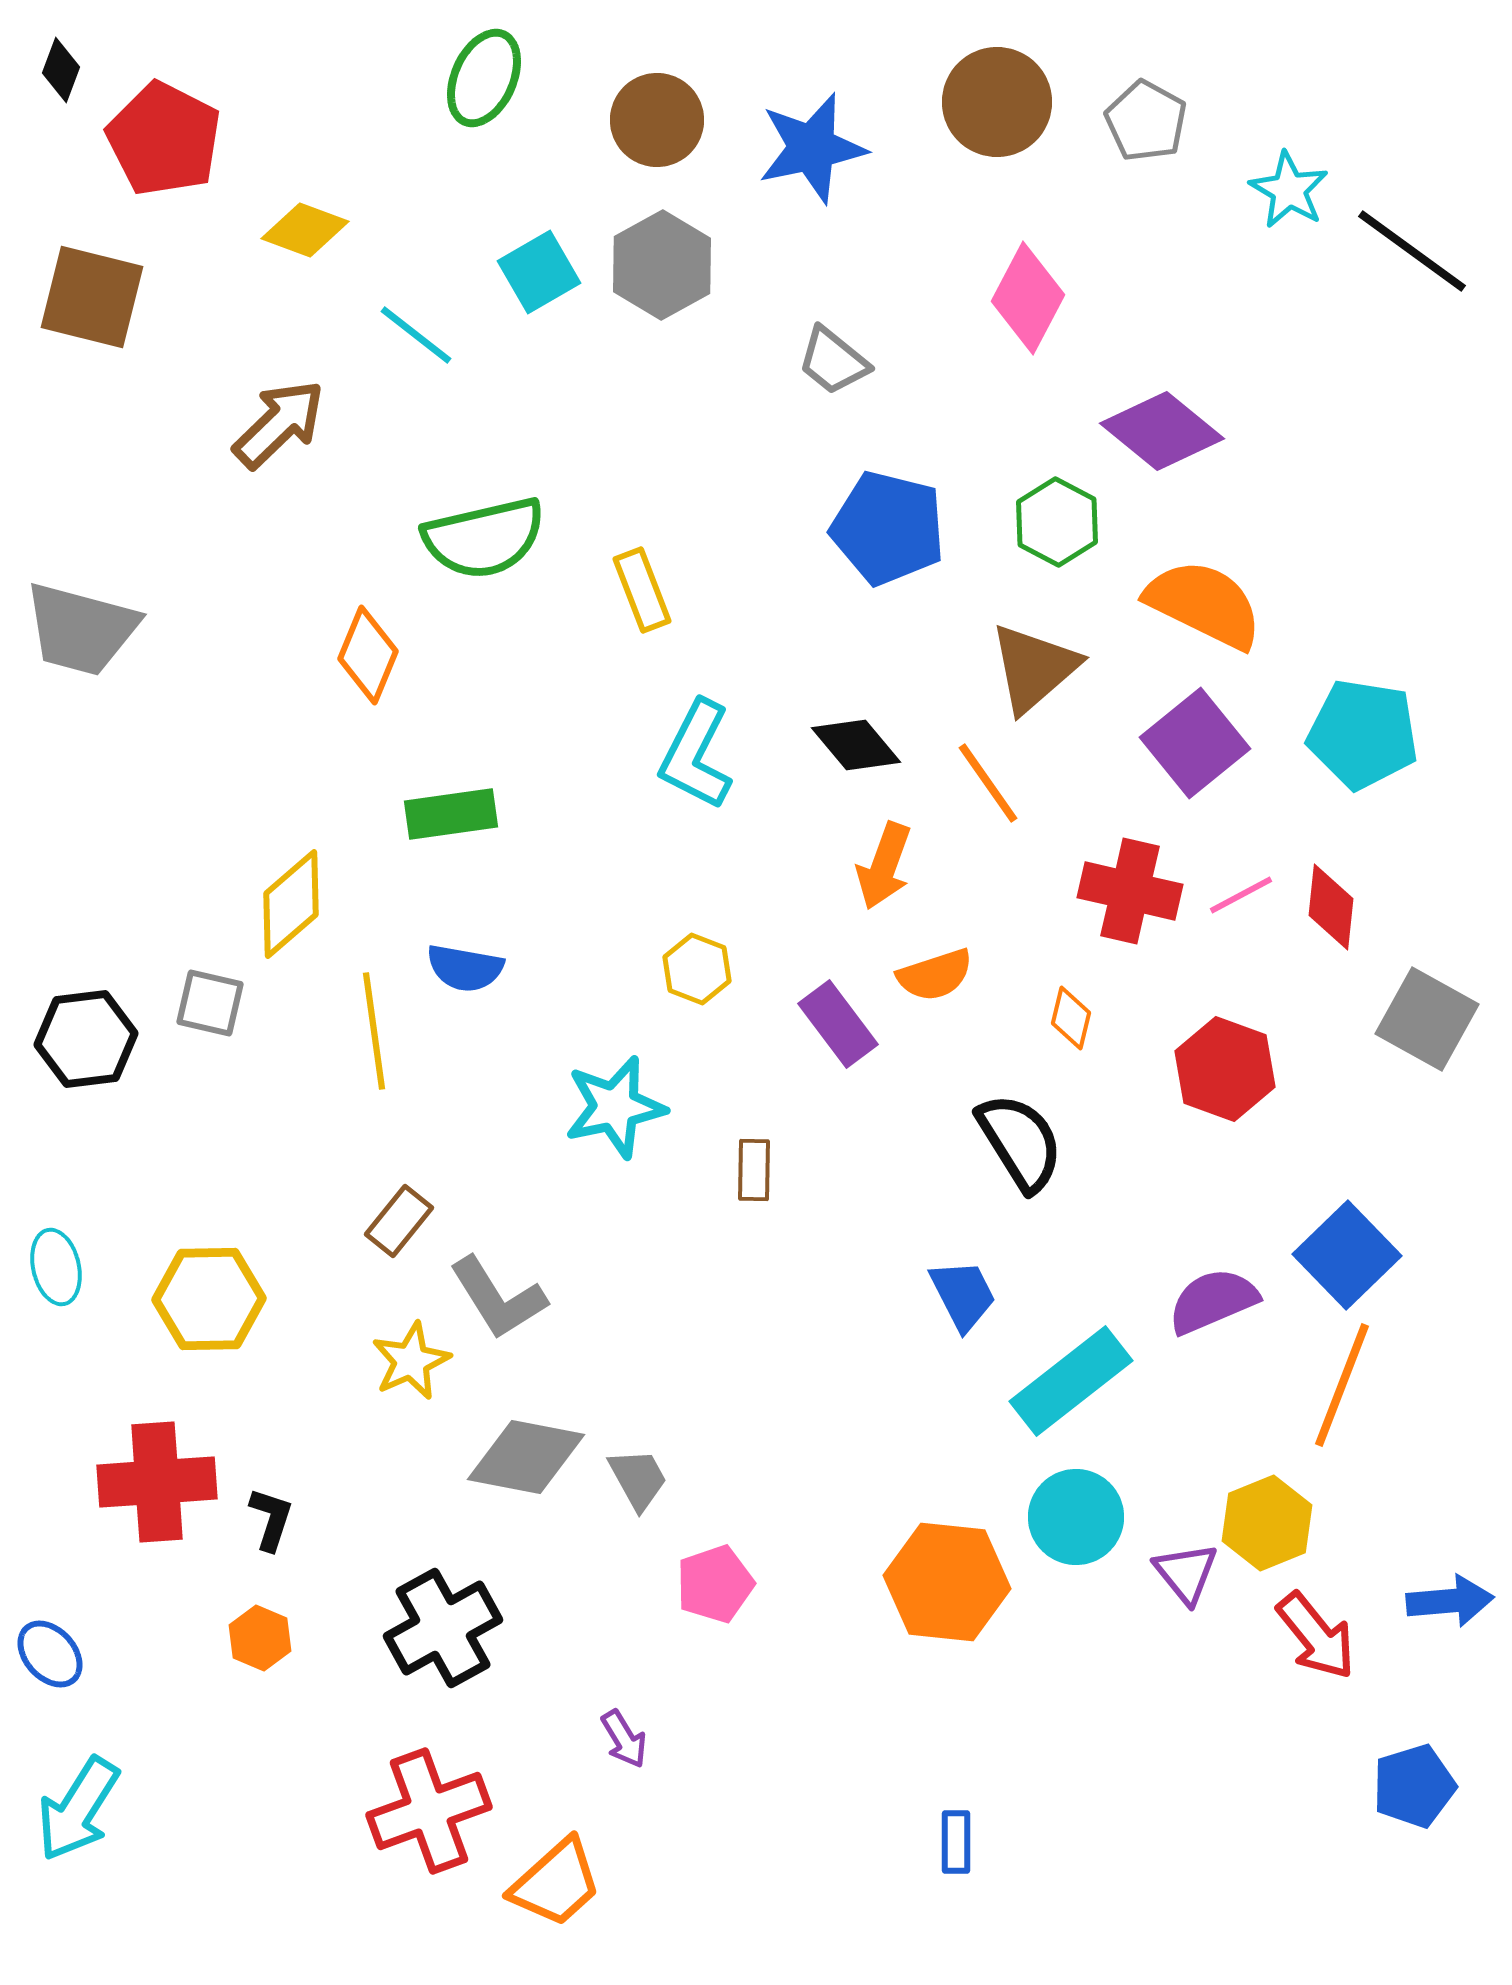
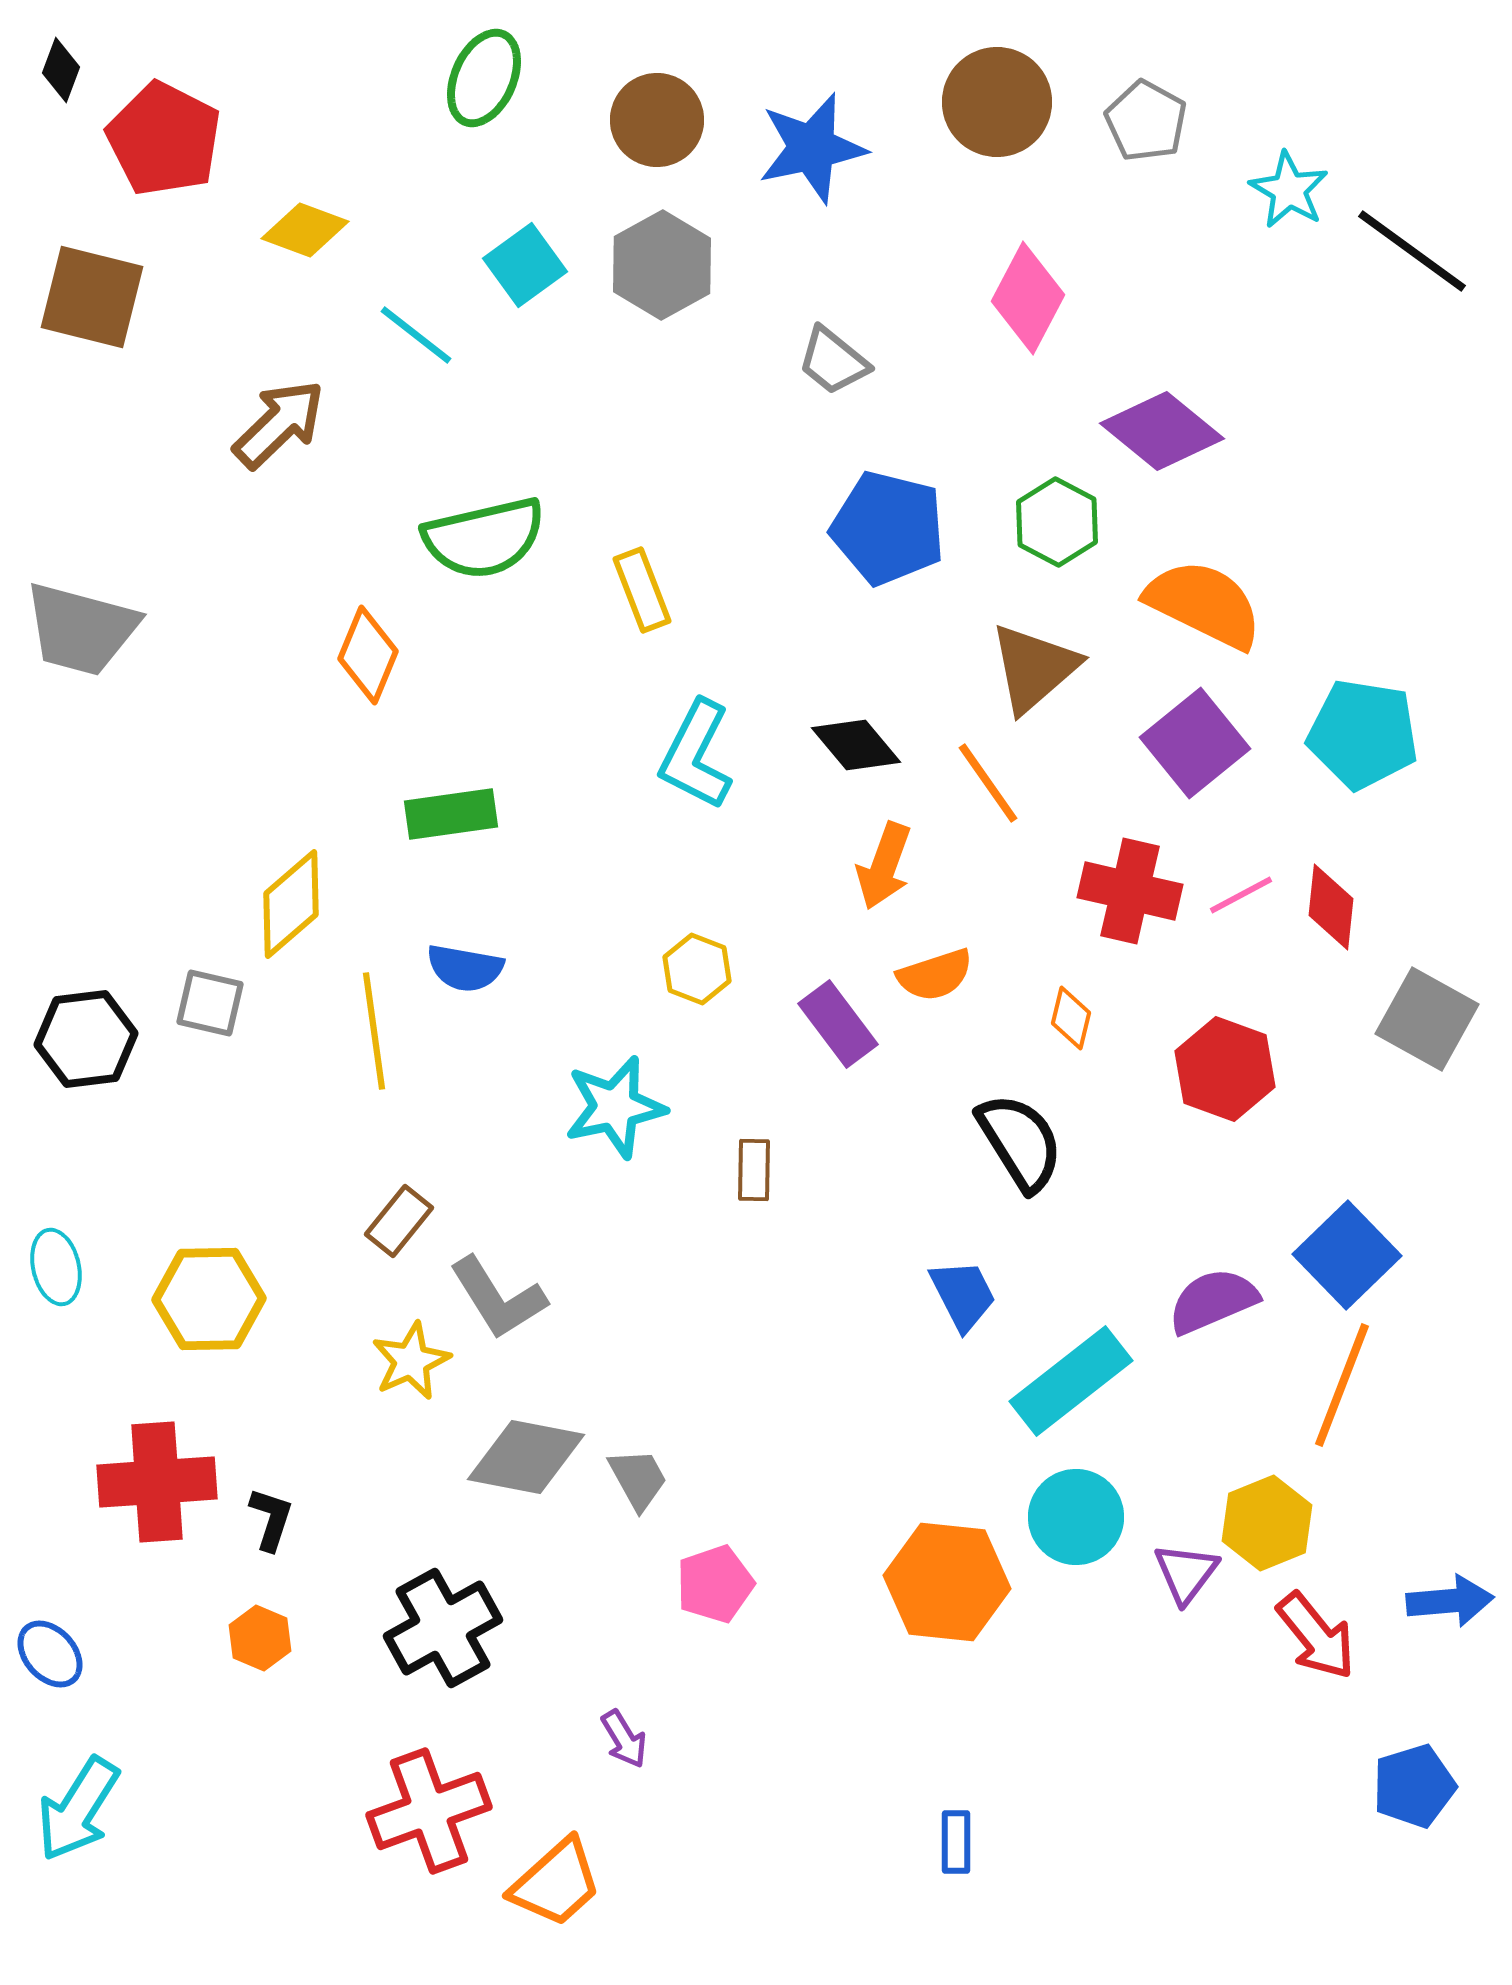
cyan square at (539, 272): moved 14 px left, 7 px up; rotated 6 degrees counterclockwise
purple triangle at (1186, 1573): rotated 16 degrees clockwise
